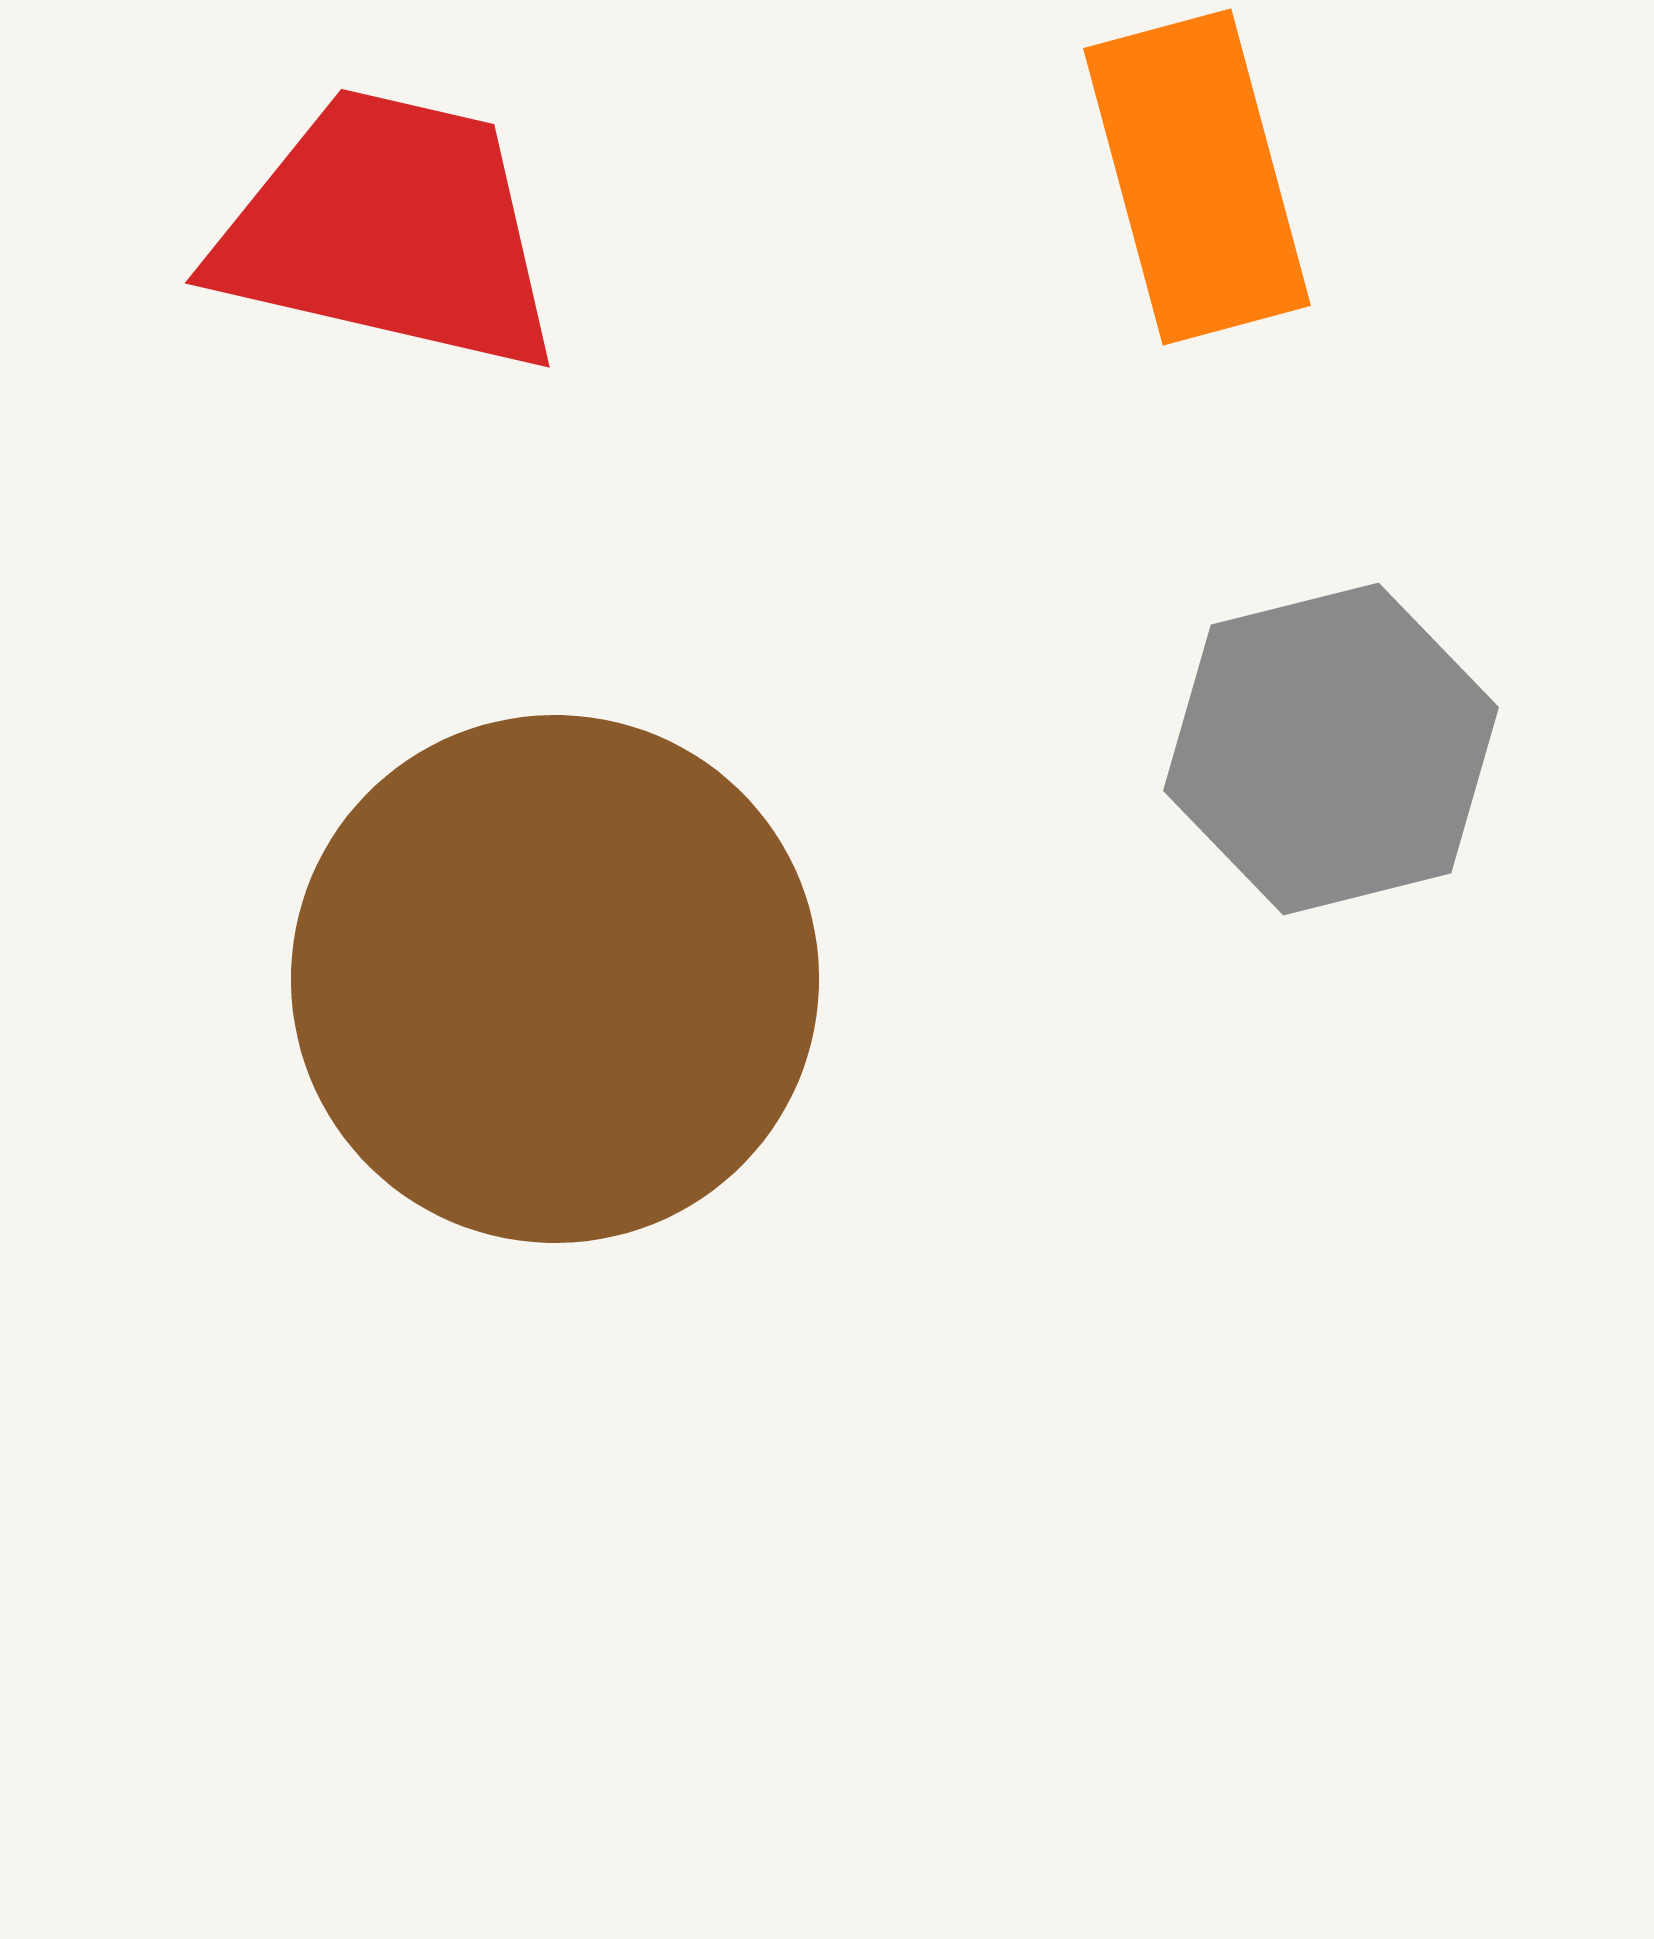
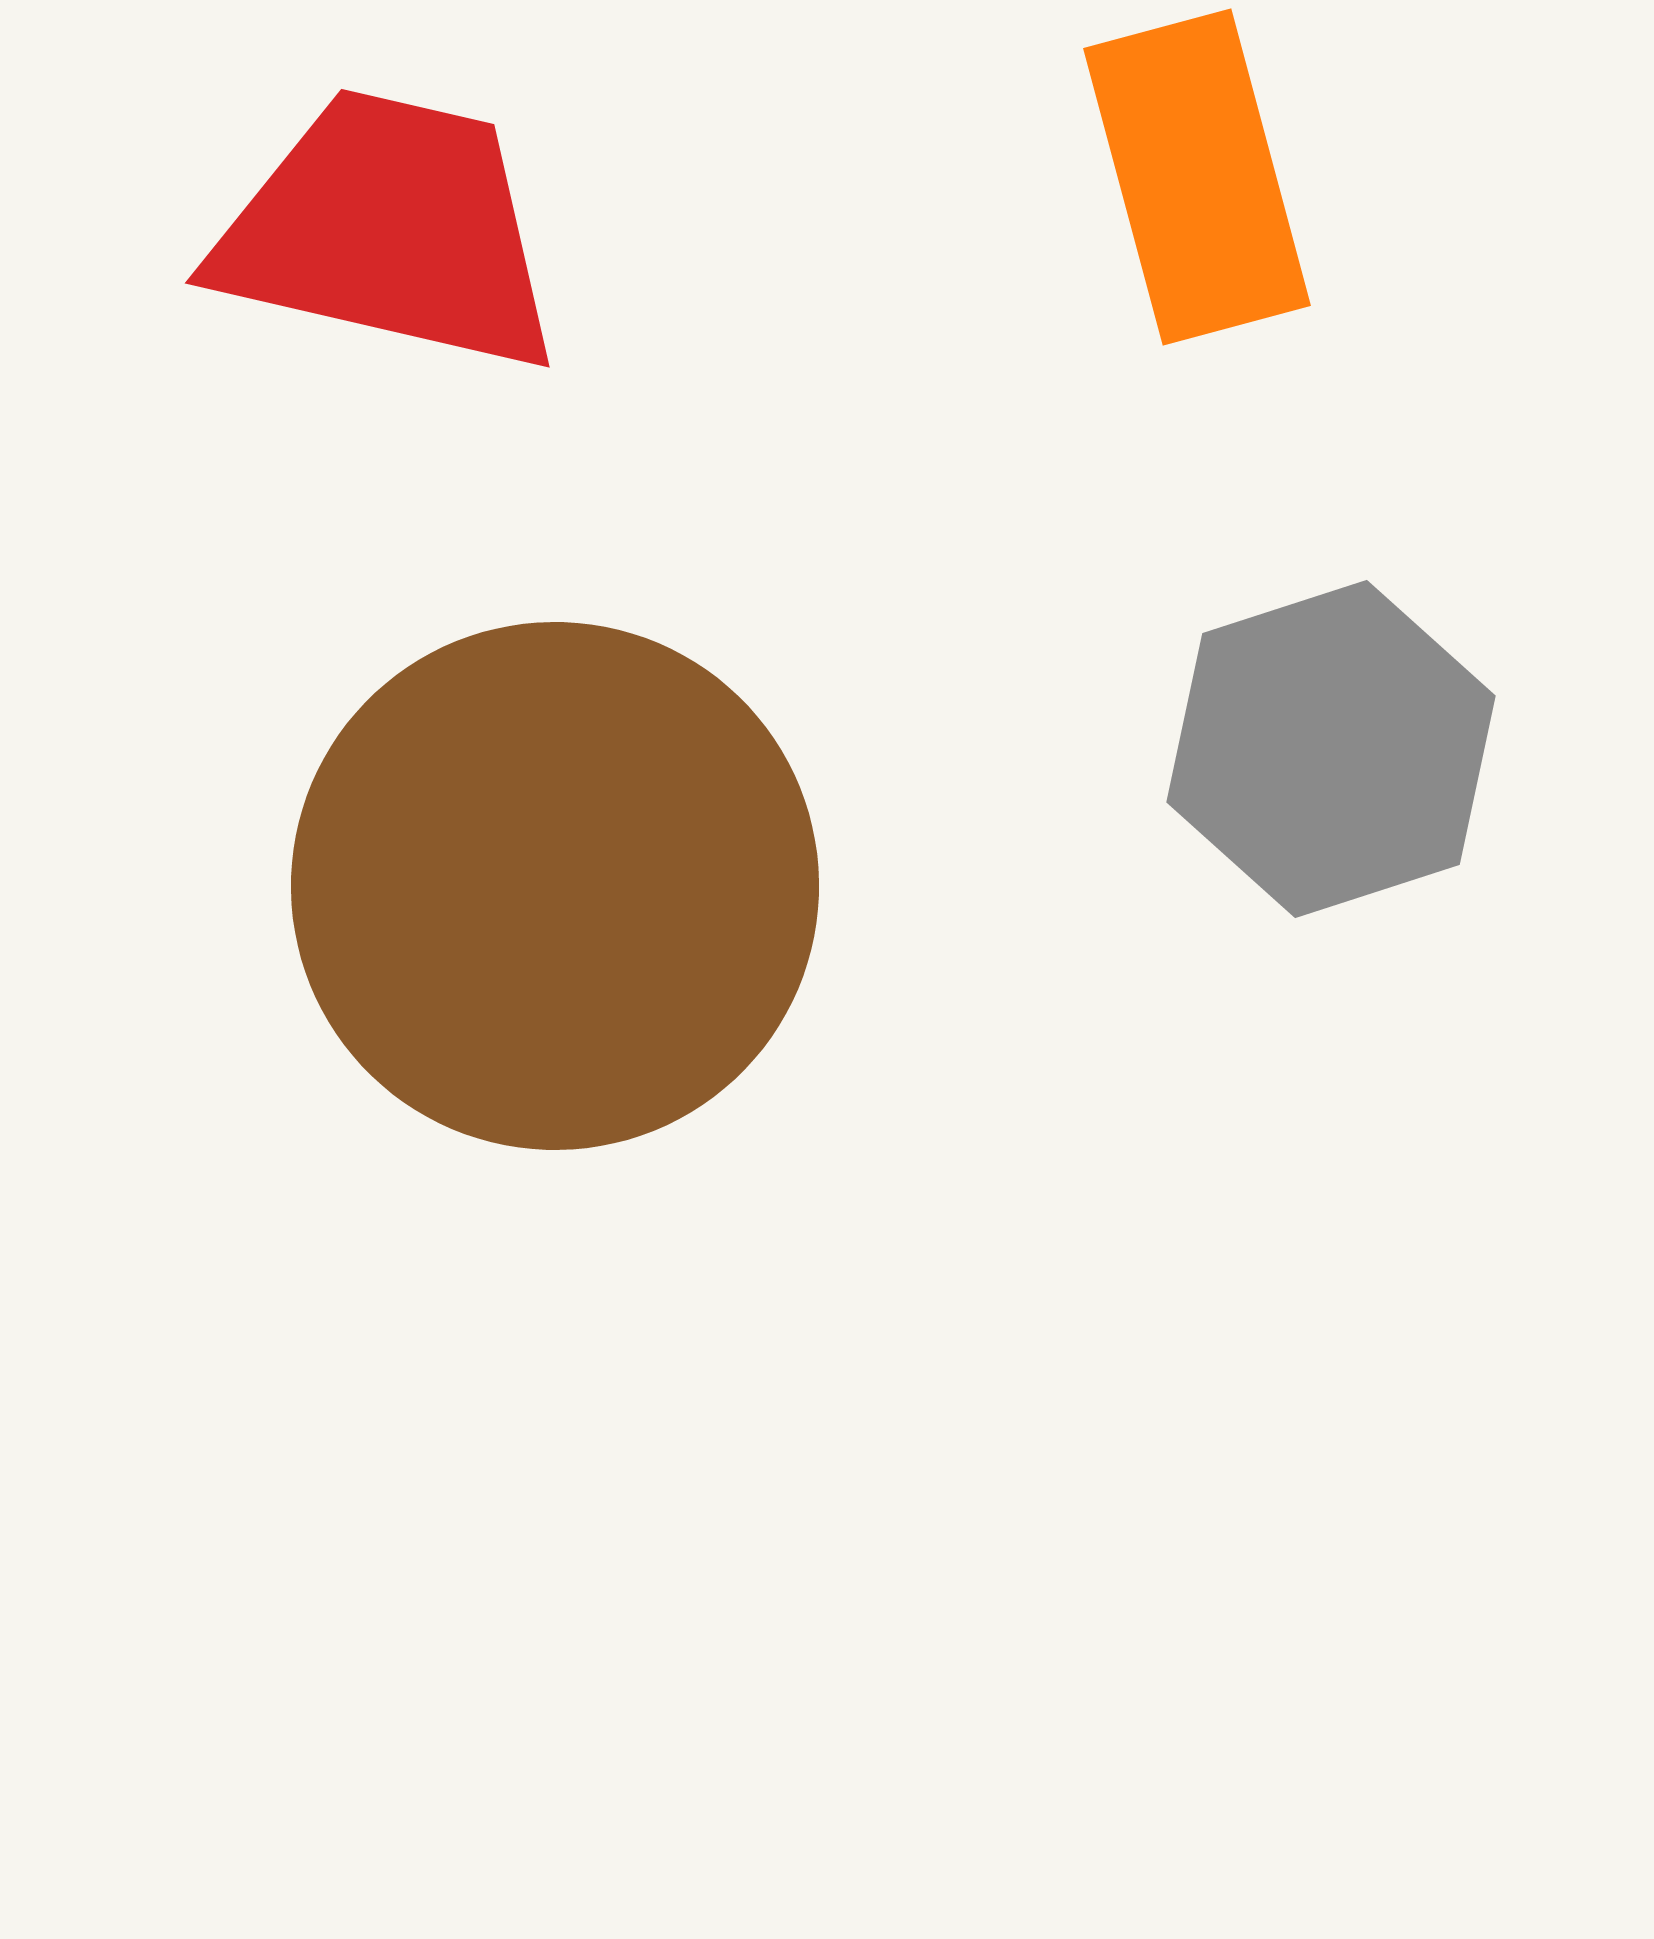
gray hexagon: rotated 4 degrees counterclockwise
brown circle: moved 93 px up
